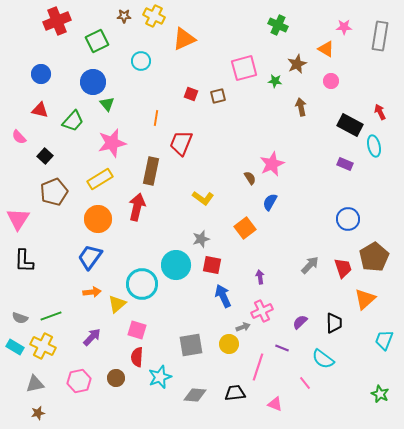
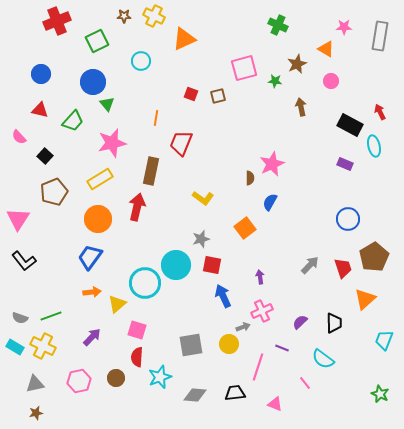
brown semicircle at (250, 178): rotated 32 degrees clockwise
black L-shape at (24, 261): rotated 40 degrees counterclockwise
cyan circle at (142, 284): moved 3 px right, 1 px up
brown star at (38, 413): moved 2 px left
